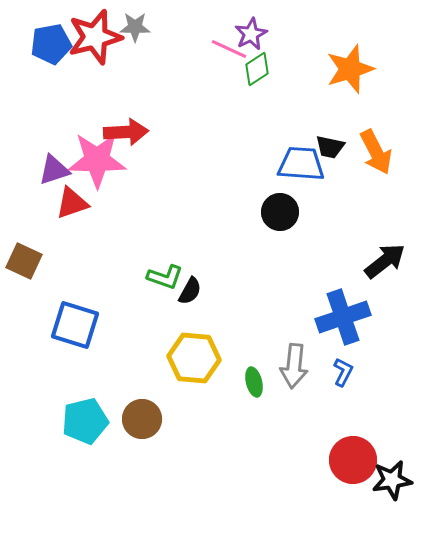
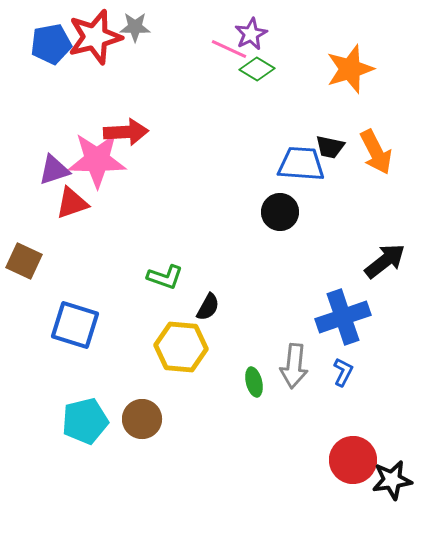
green diamond: rotated 64 degrees clockwise
black semicircle: moved 18 px right, 16 px down
yellow hexagon: moved 13 px left, 11 px up
